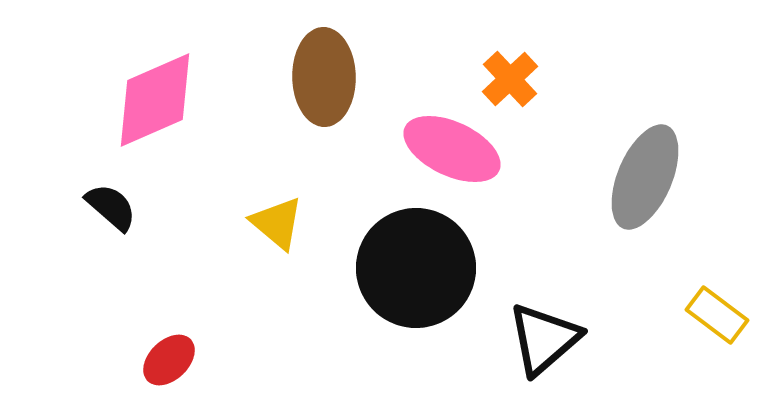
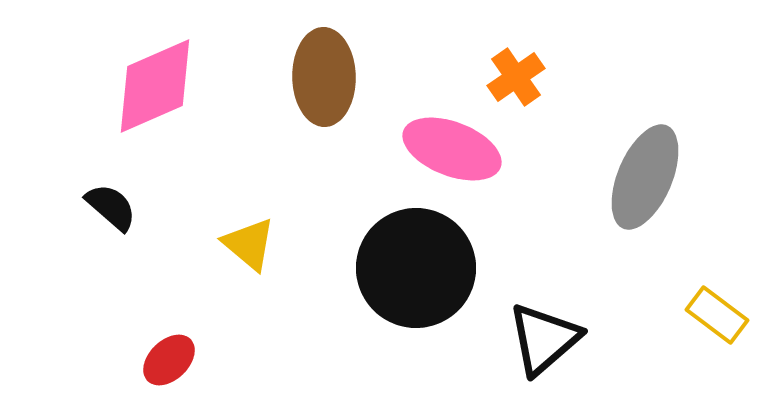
orange cross: moved 6 px right, 2 px up; rotated 8 degrees clockwise
pink diamond: moved 14 px up
pink ellipse: rotated 4 degrees counterclockwise
yellow triangle: moved 28 px left, 21 px down
